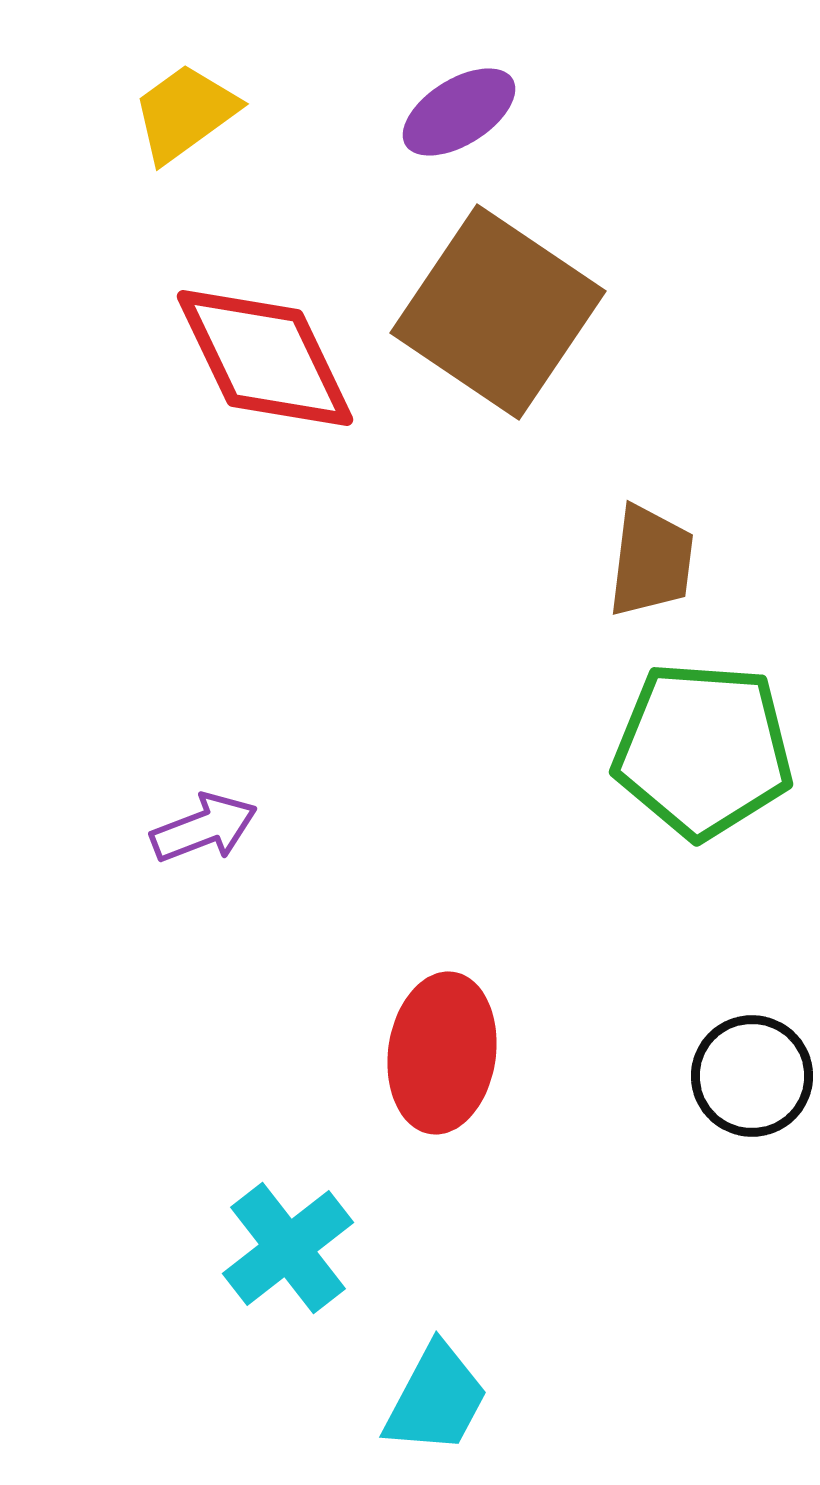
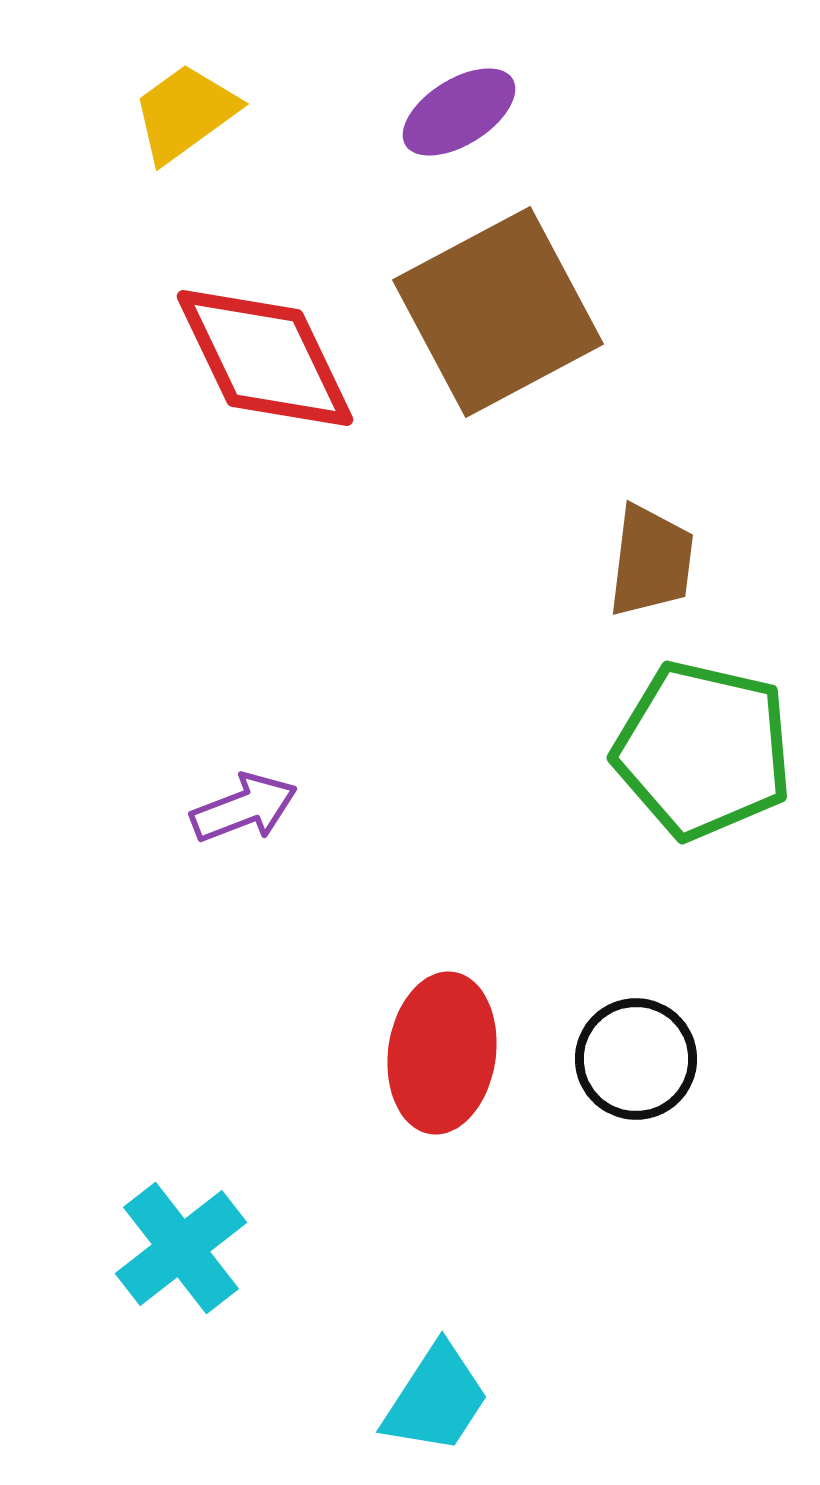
brown square: rotated 28 degrees clockwise
green pentagon: rotated 9 degrees clockwise
purple arrow: moved 40 px right, 20 px up
black circle: moved 116 px left, 17 px up
cyan cross: moved 107 px left
cyan trapezoid: rotated 5 degrees clockwise
